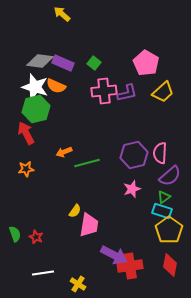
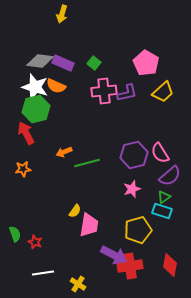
yellow arrow: rotated 114 degrees counterclockwise
pink semicircle: rotated 35 degrees counterclockwise
orange star: moved 3 px left
yellow pentagon: moved 31 px left; rotated 20 degrees clockwise
red star: moved 1 px left, 5 px down
